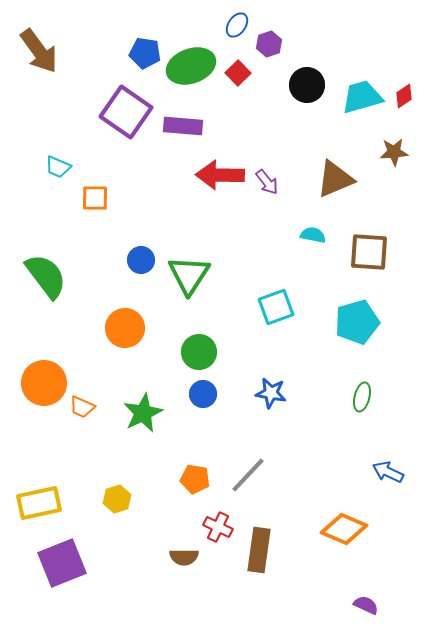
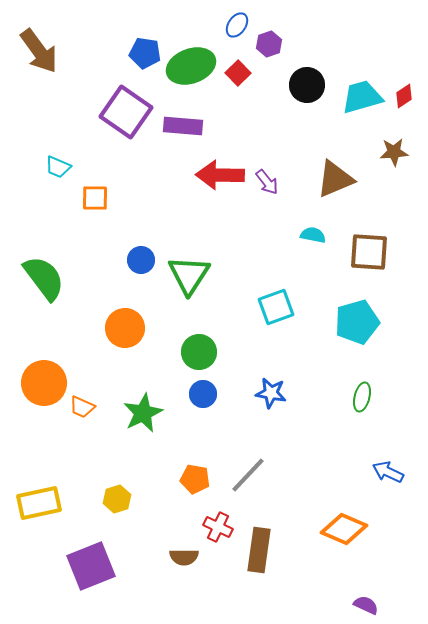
green semicircle at (46, 276): moved 2 px left, 2 px down
purple square at (62, 563): moved 29 px right, 3 px down
